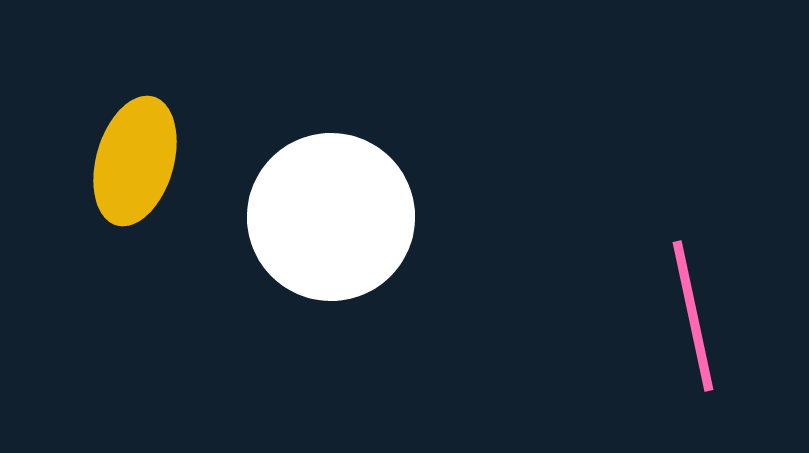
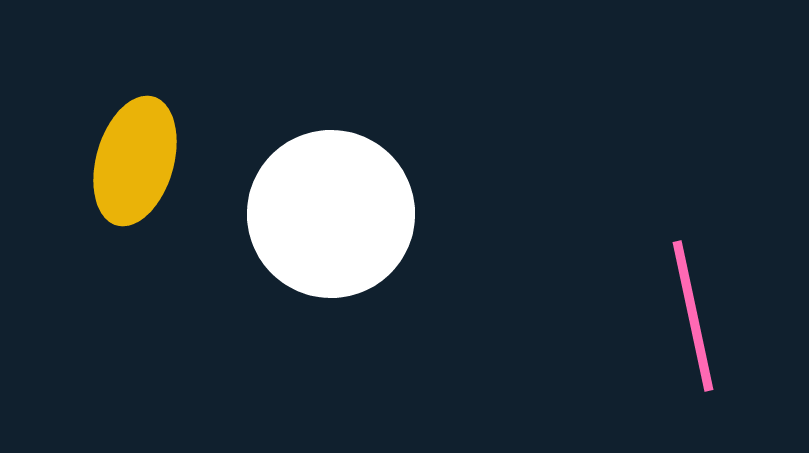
white circle: moved 3 px up
